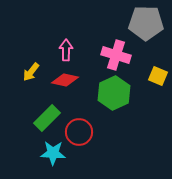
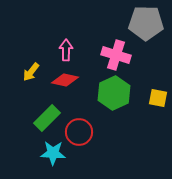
yellow square: moved 22 px down; rotated 12 degrees counterclockwise
